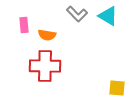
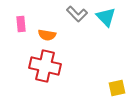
cyan triangle: moved 2 px left, 1 px down; rotated 15 degrees clockwise
pink rectangle: moved 3 px left, 1 px up
red cross: rotated 12 degrees clockwise
yellow square: rotated 18 degrees counterclockwise
